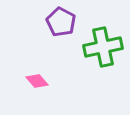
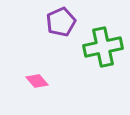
purple pentagon: rotated 20 degrees clockwise
